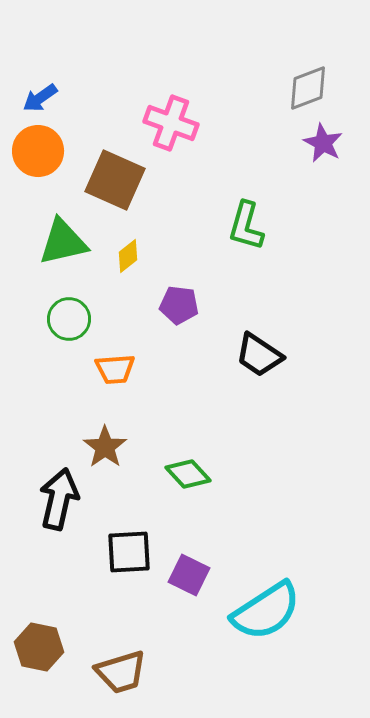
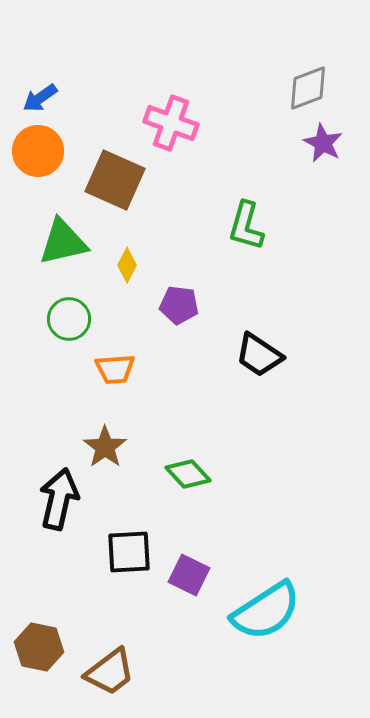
yellow diamond: moved 1 px left, 9 px down; rotated 24 degrees counterclockwise
brown trapezoid: moved 11 px left; rotated 20 degrees counterclockwise
